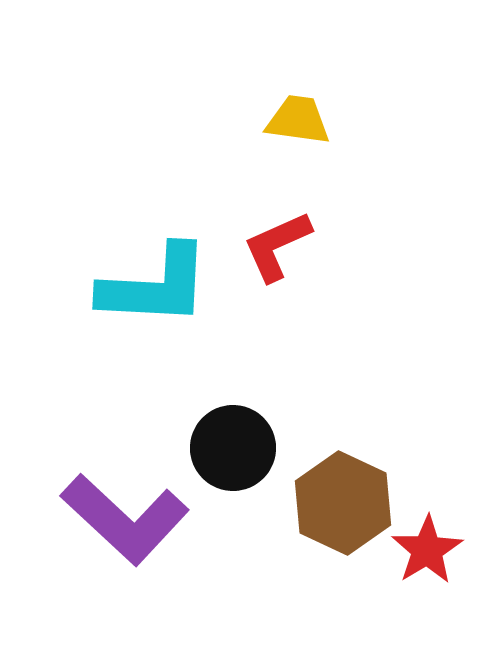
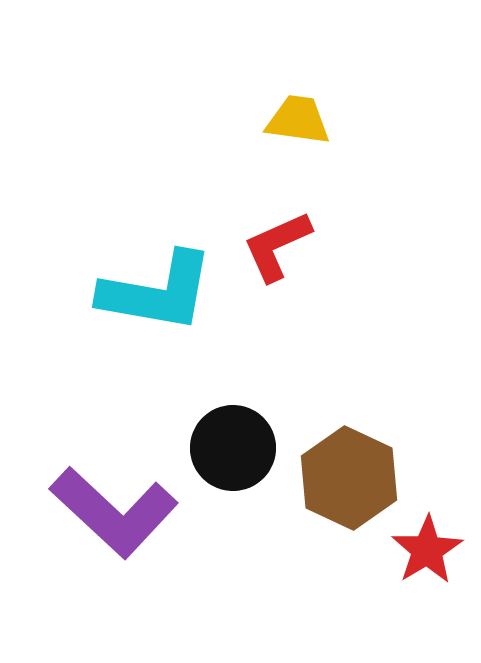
cyan L-shape: moved 2 px right, 6 px down; rotated 7 degrees clockwise
brown hexagon: moved 6 px right, 25 px up
purple L-shape: moved 11 px left, 7 px up
